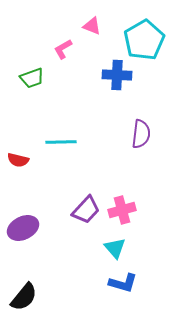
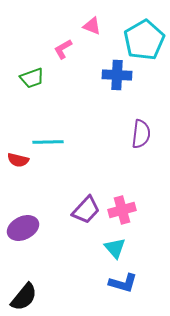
cyan line: moved 13 px left
